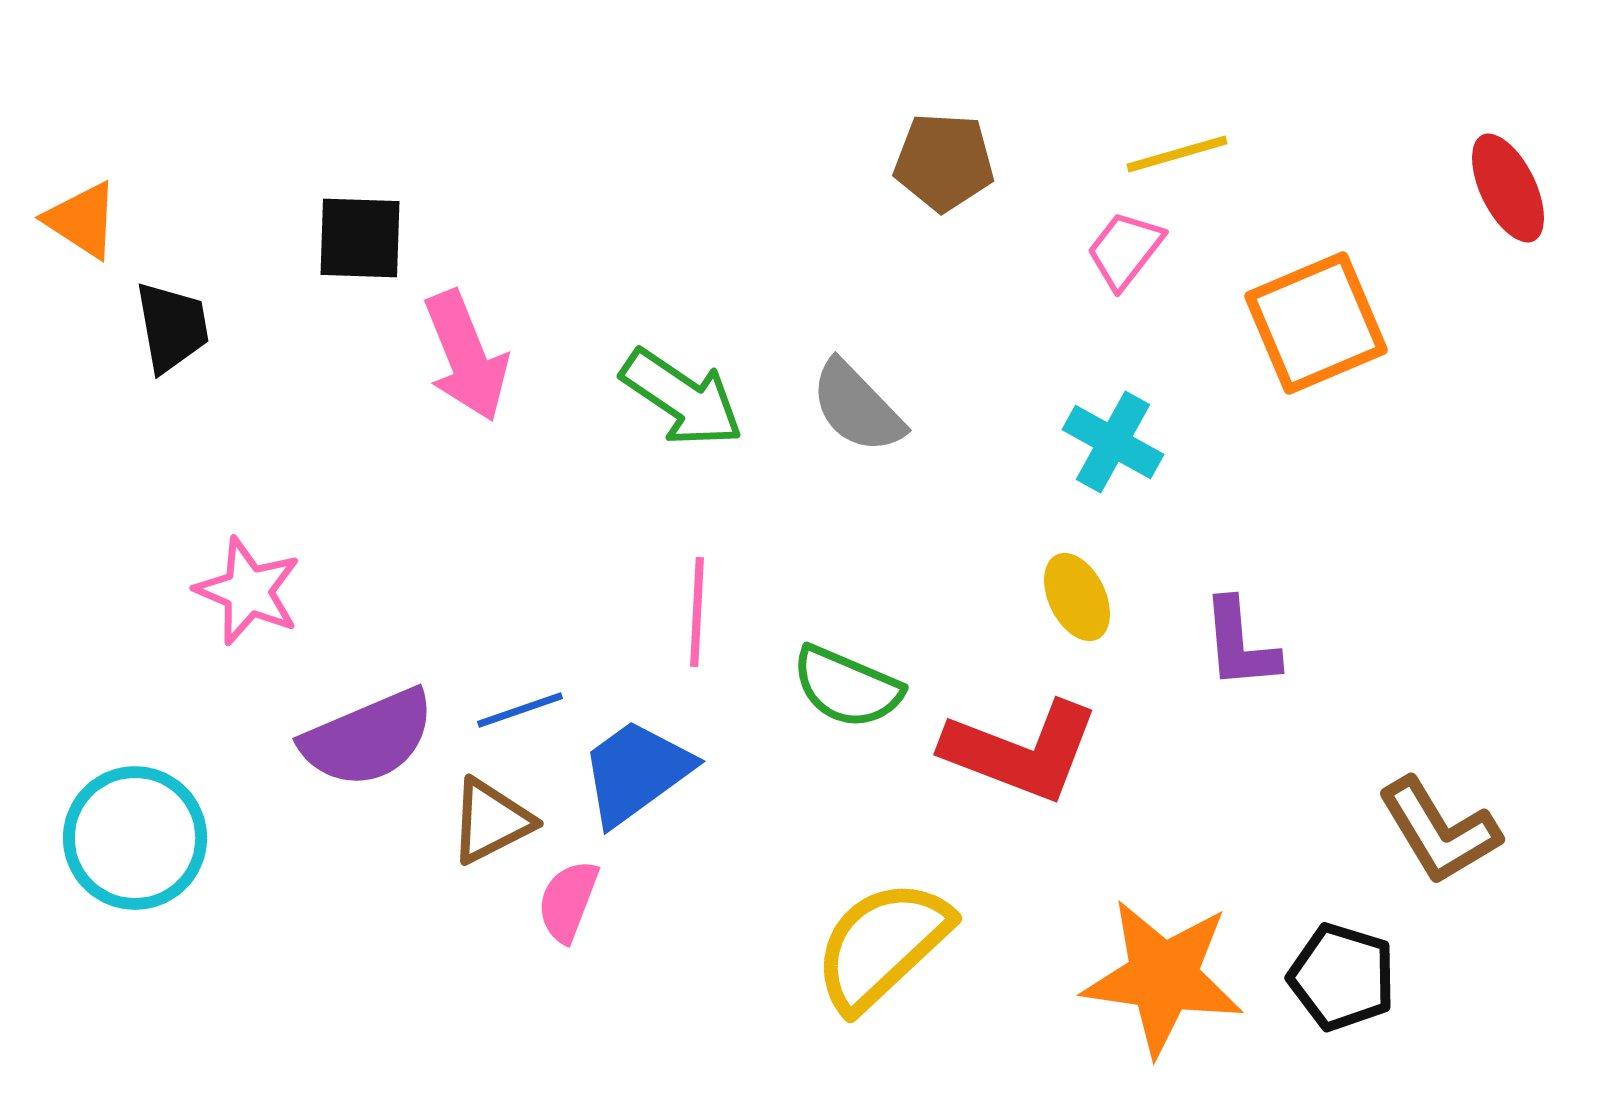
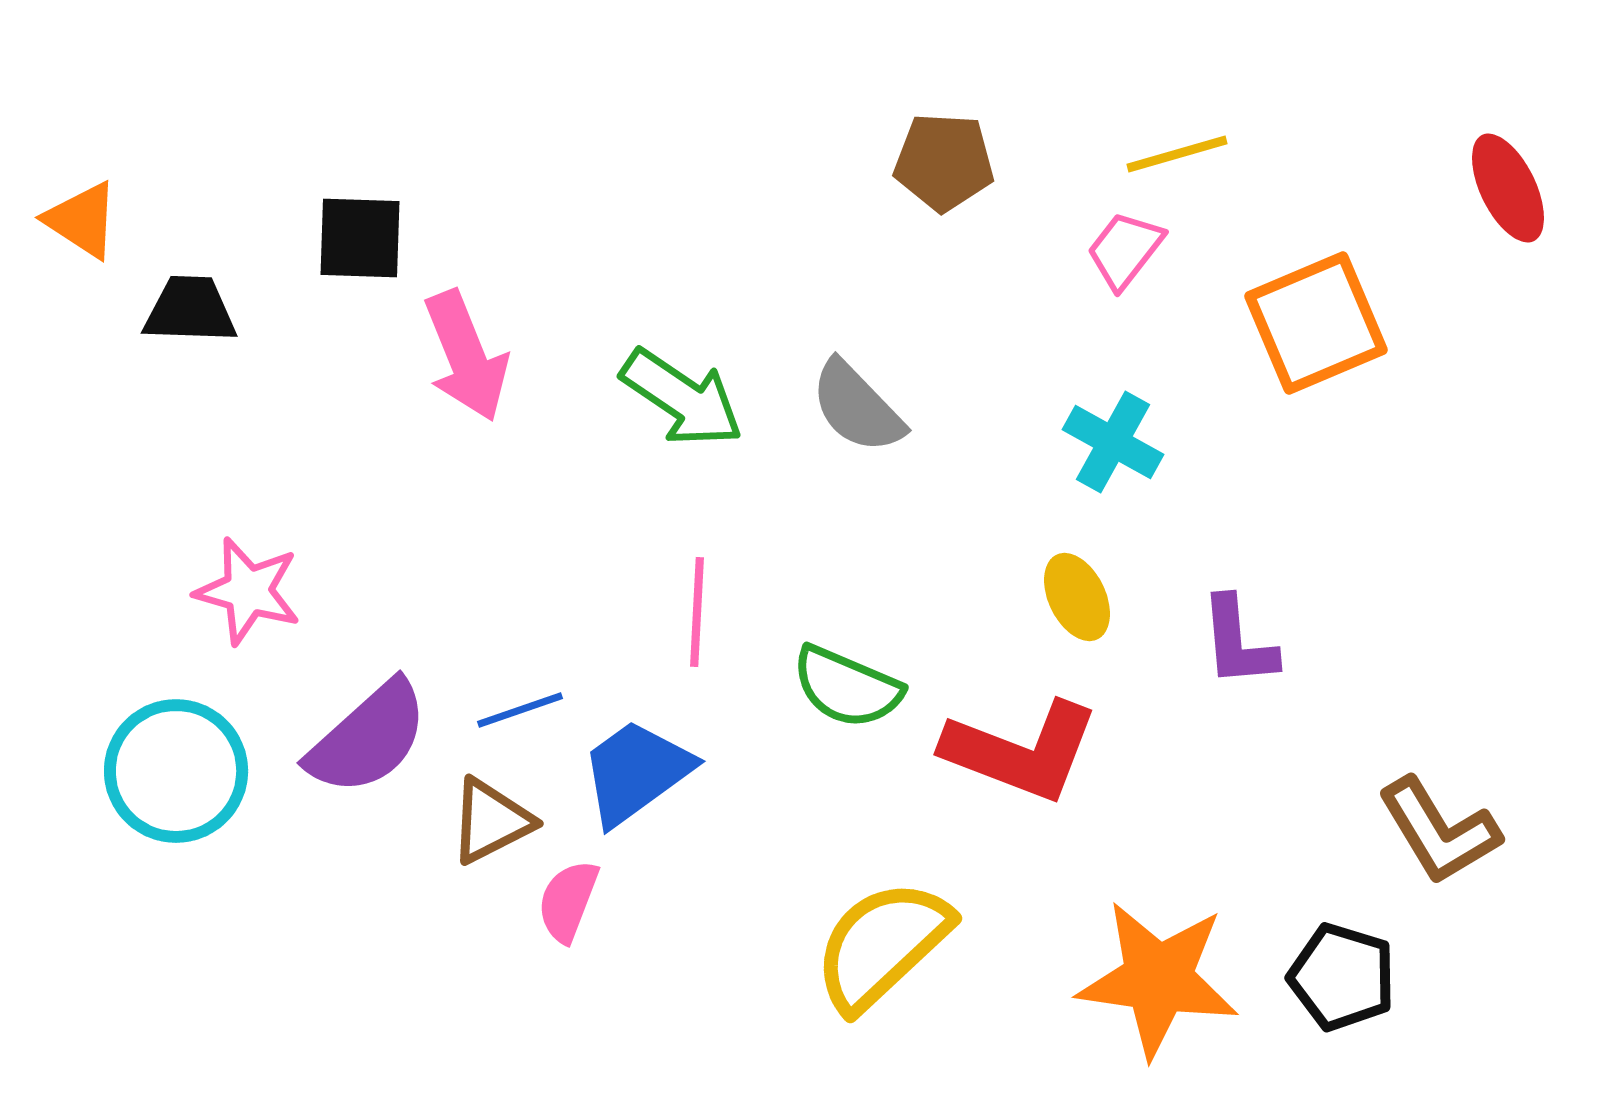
black trapezoid: moved 18 px right, 17 px up; rotated 78 degrees counterclockwise
pink star: rotated 7 degrees counterclockwise
purple L-shape: moved 2 px left, 2 px up
purple semicircle: rotated 19 degrees counterclockwise
cyan circle: moved 41 px right, 67 px up
orange star: moved 5 px left, 2 px down
